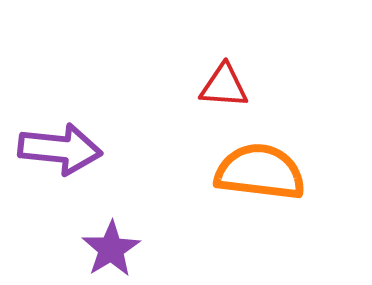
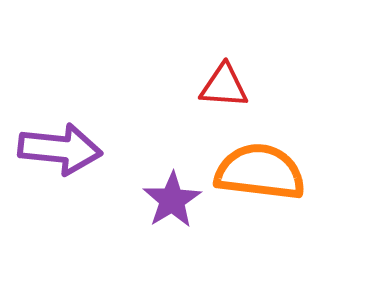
purple star: moved 61 px right, 49 px up
